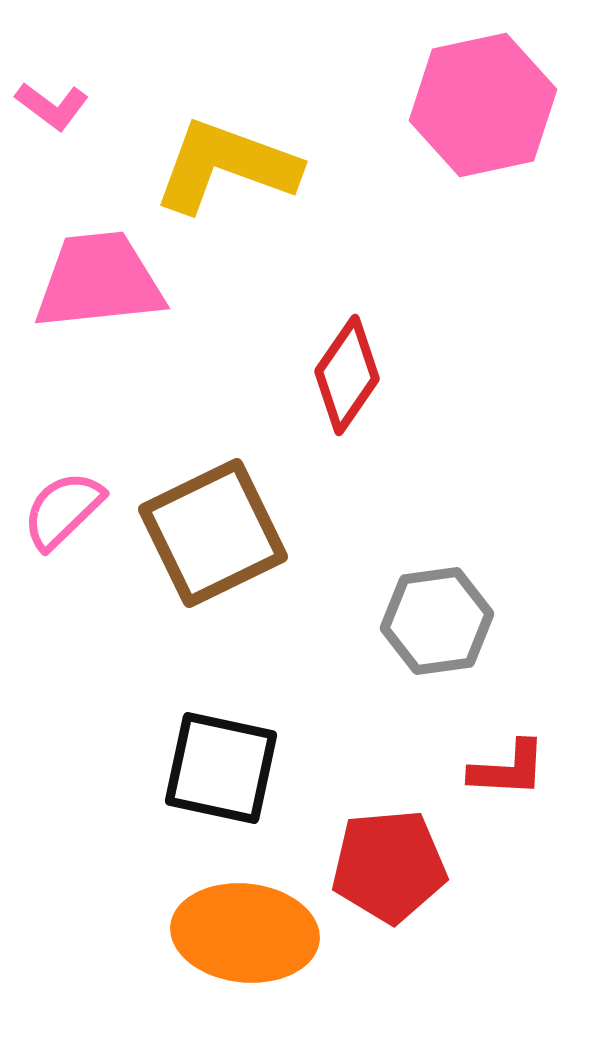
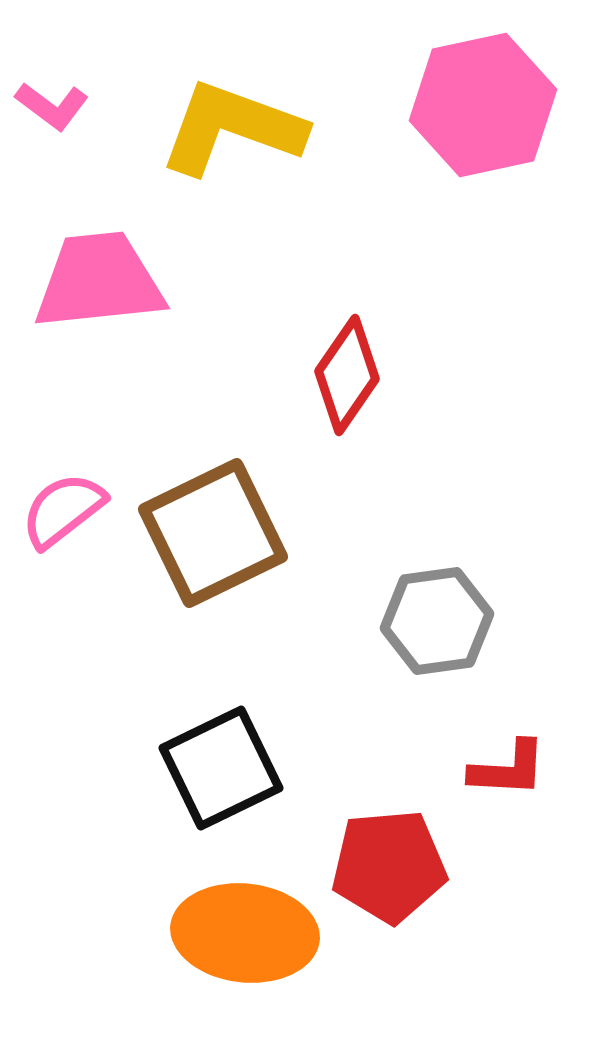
yellow L-shape: moved 6 px right, 38 px up
pink semicircle: rotated 6 degrees clockwise
black square: rotated 38 degrees counterclockwise
